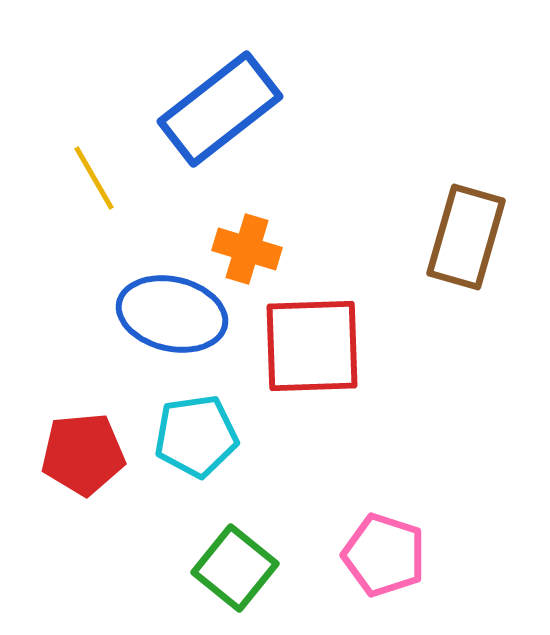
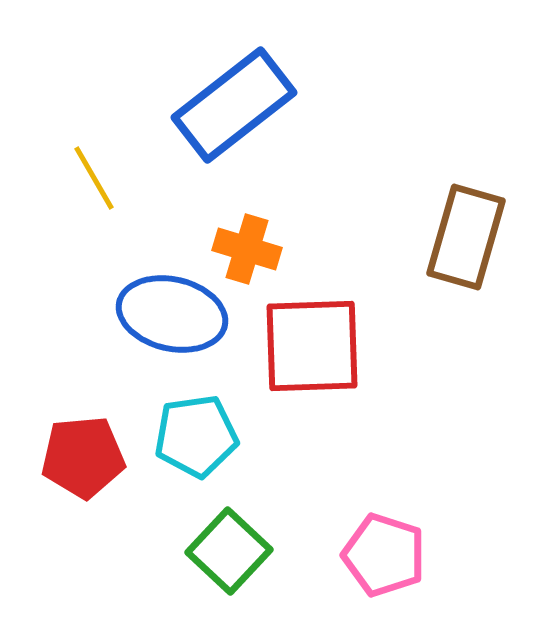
blue rectangle: moved 14 px right, 4 px up
red pentagon: moved 3 px down
green square: moved 6 px left, 17 px up; rotated 4 degrees clockwise
